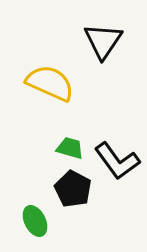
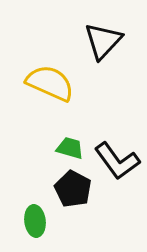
black triangle: rotated 9 degrees clockwise
green ellipse: rotated 20 degrees clockwise
